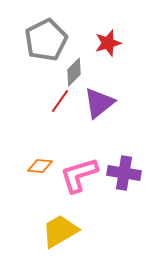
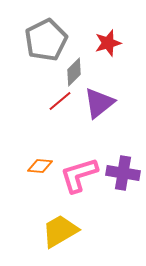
red line: rotated 15 degrees clockwise
purple cross: moved 1 px left
